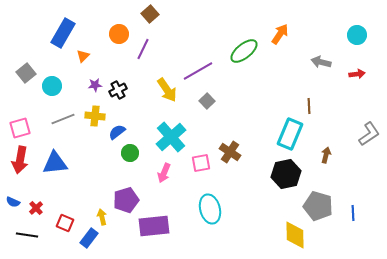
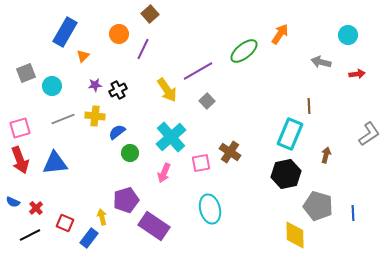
blue rectangle at (63, 33): moved 2 px right, 1 px up
cyan circle at (357, 35): moved 9 px left
gray square at (26, 73): rotated 18 degrees clockwise
red arrow at (20, 160): rotated 32 degrees counterclockwise
purple rectangle at (154, 226): rotated 40 degrees clockwise
black line at (27, 235): moved 3 px right; rotated 35 degrees counterclockwise
